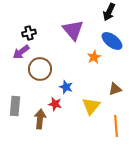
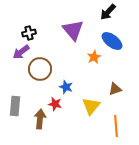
black arrow: moved 1 px left; rotated 18 degrees clockwise
